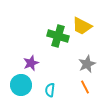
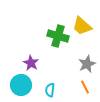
yellow trapezoid: rotated 15 degrees clockwise
purple star: rotated 21 degrees counterclockwise
